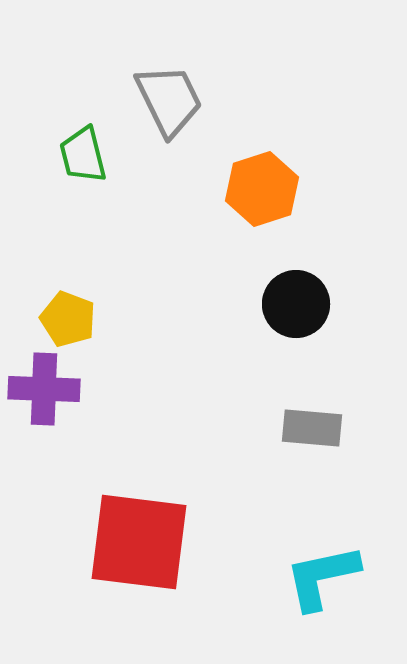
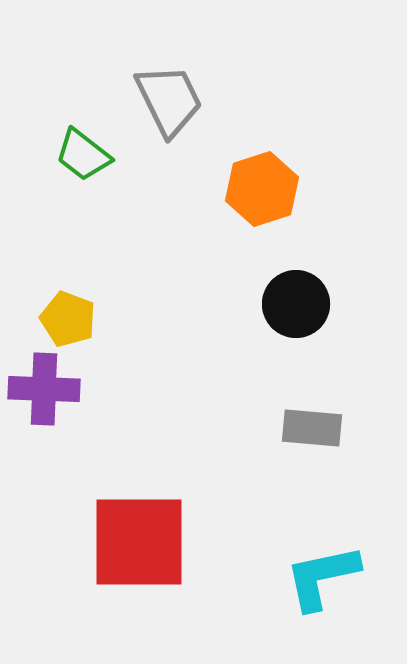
green trapezoid: rotated 38 degrees counterclockwise
red square: rotated 7 degrees counterclockwise
